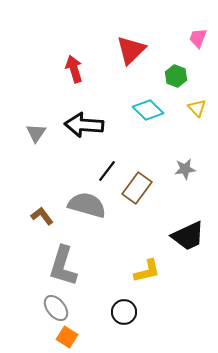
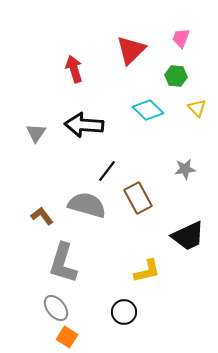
pink trapezoid: moved 17 px left
green hexagon: rotated 15 degrees counterclockwise
brown rectangle: moved 1 px right, 10 px down; rotated 64 degrees counterclockwise
gray L-shape: moved 3 px up
